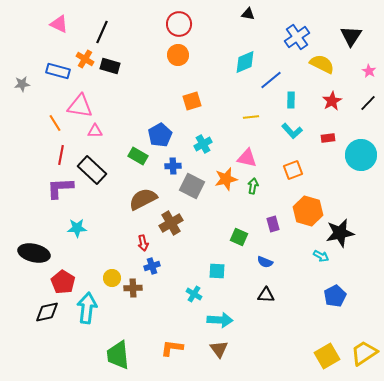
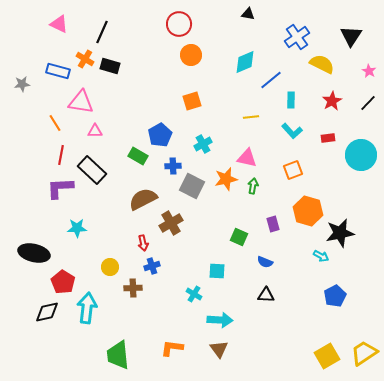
orange circle at (178, 55): moved 13 px right
pink triangle at (80, 106): moved 1 px right, 4 px up
yellow circle at (112, 278): moved 2 px left, 11 px up
